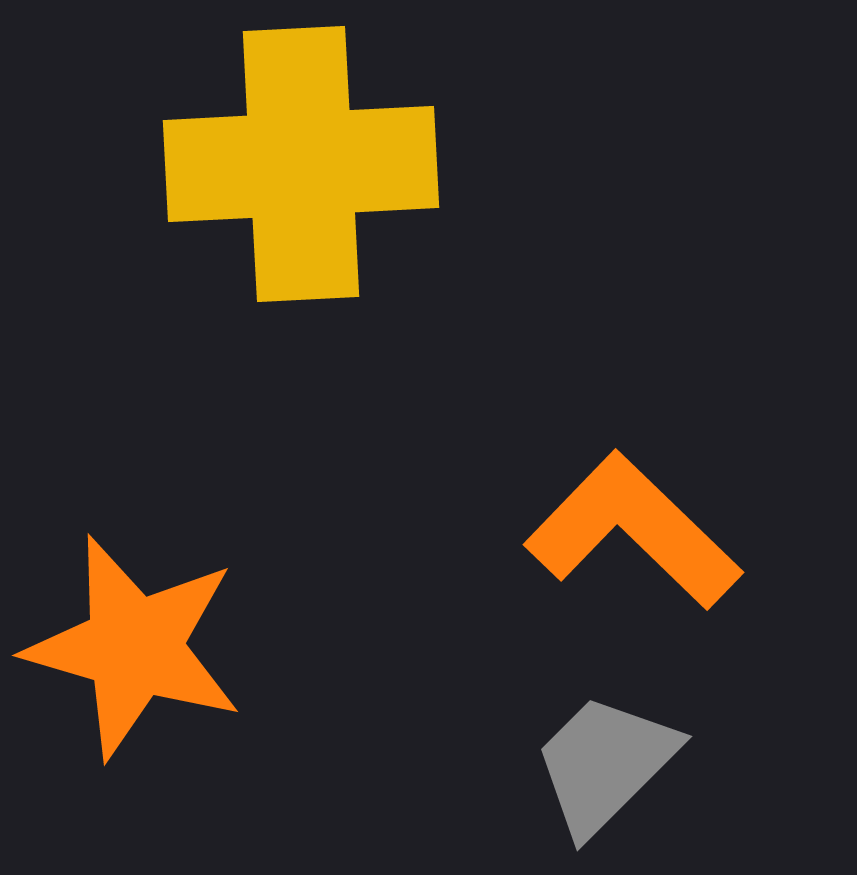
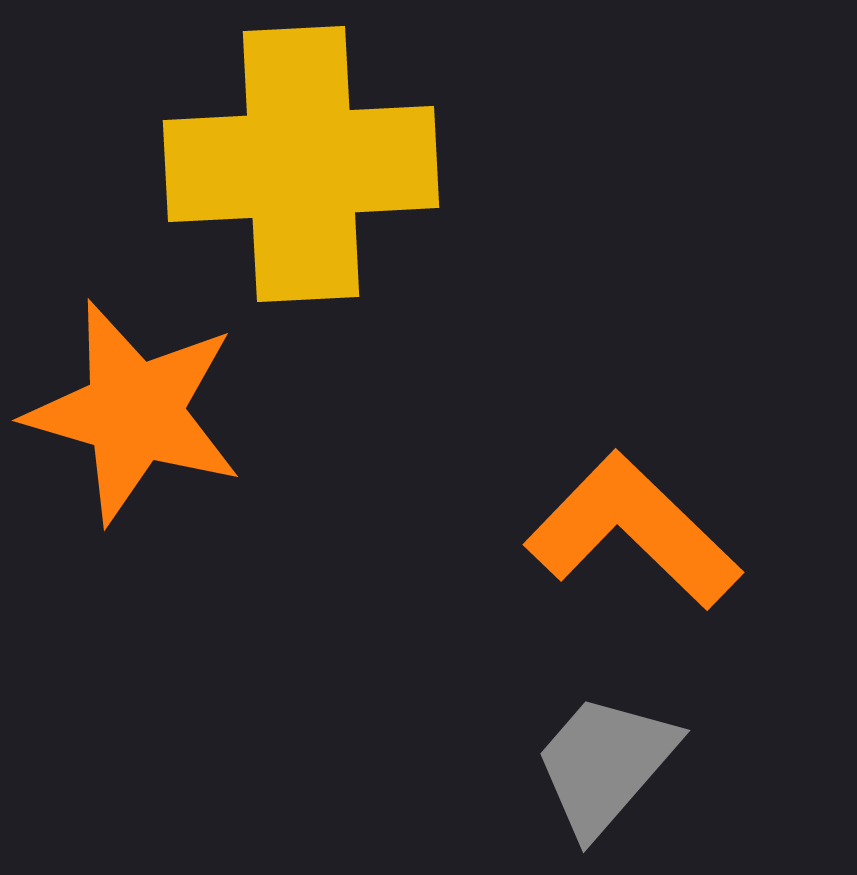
orange star: moved 235 px up
gray trapezoid: rotated 4 degrees counterclockwise
